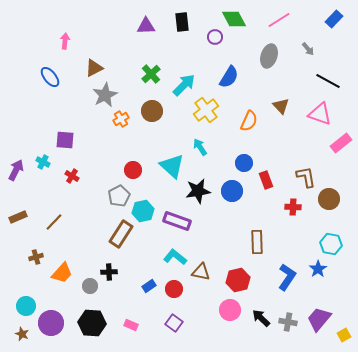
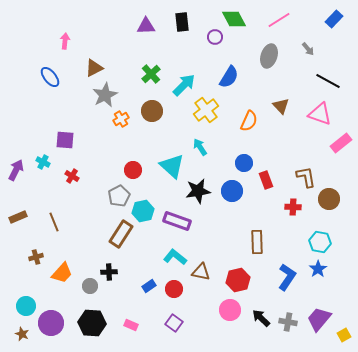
brown line at (54, 222): rotated 66 degrees counterclockwise
cyan hexagon at (331, 244): moved 11 px left, 2 px up
